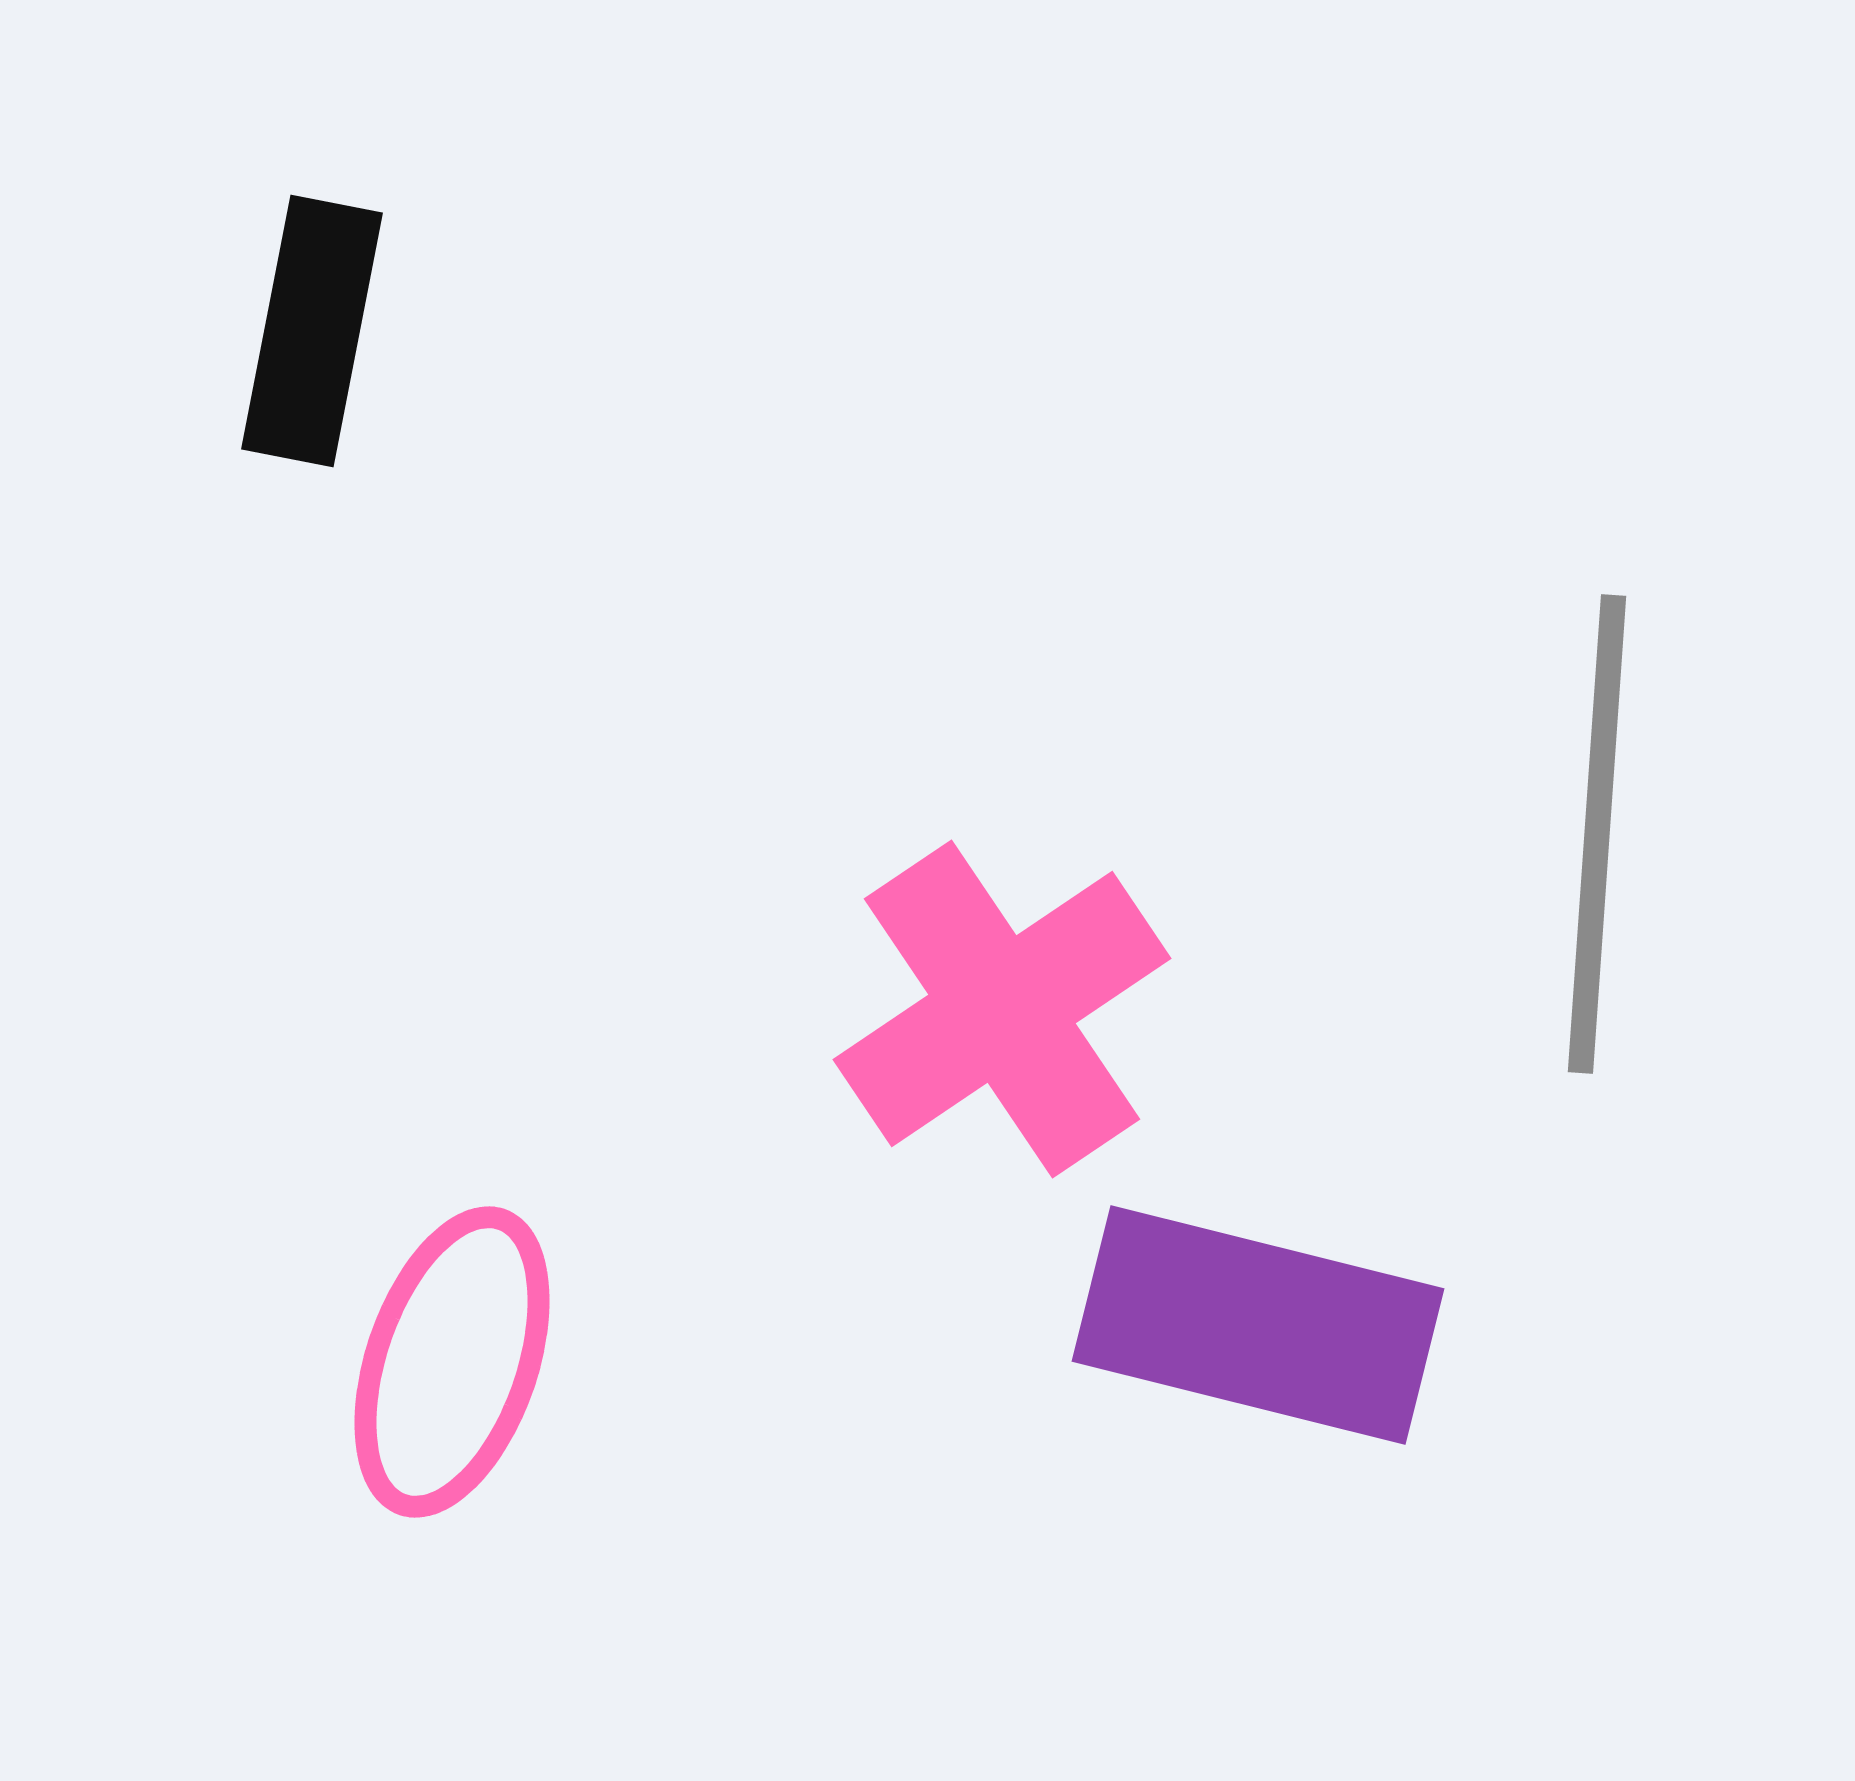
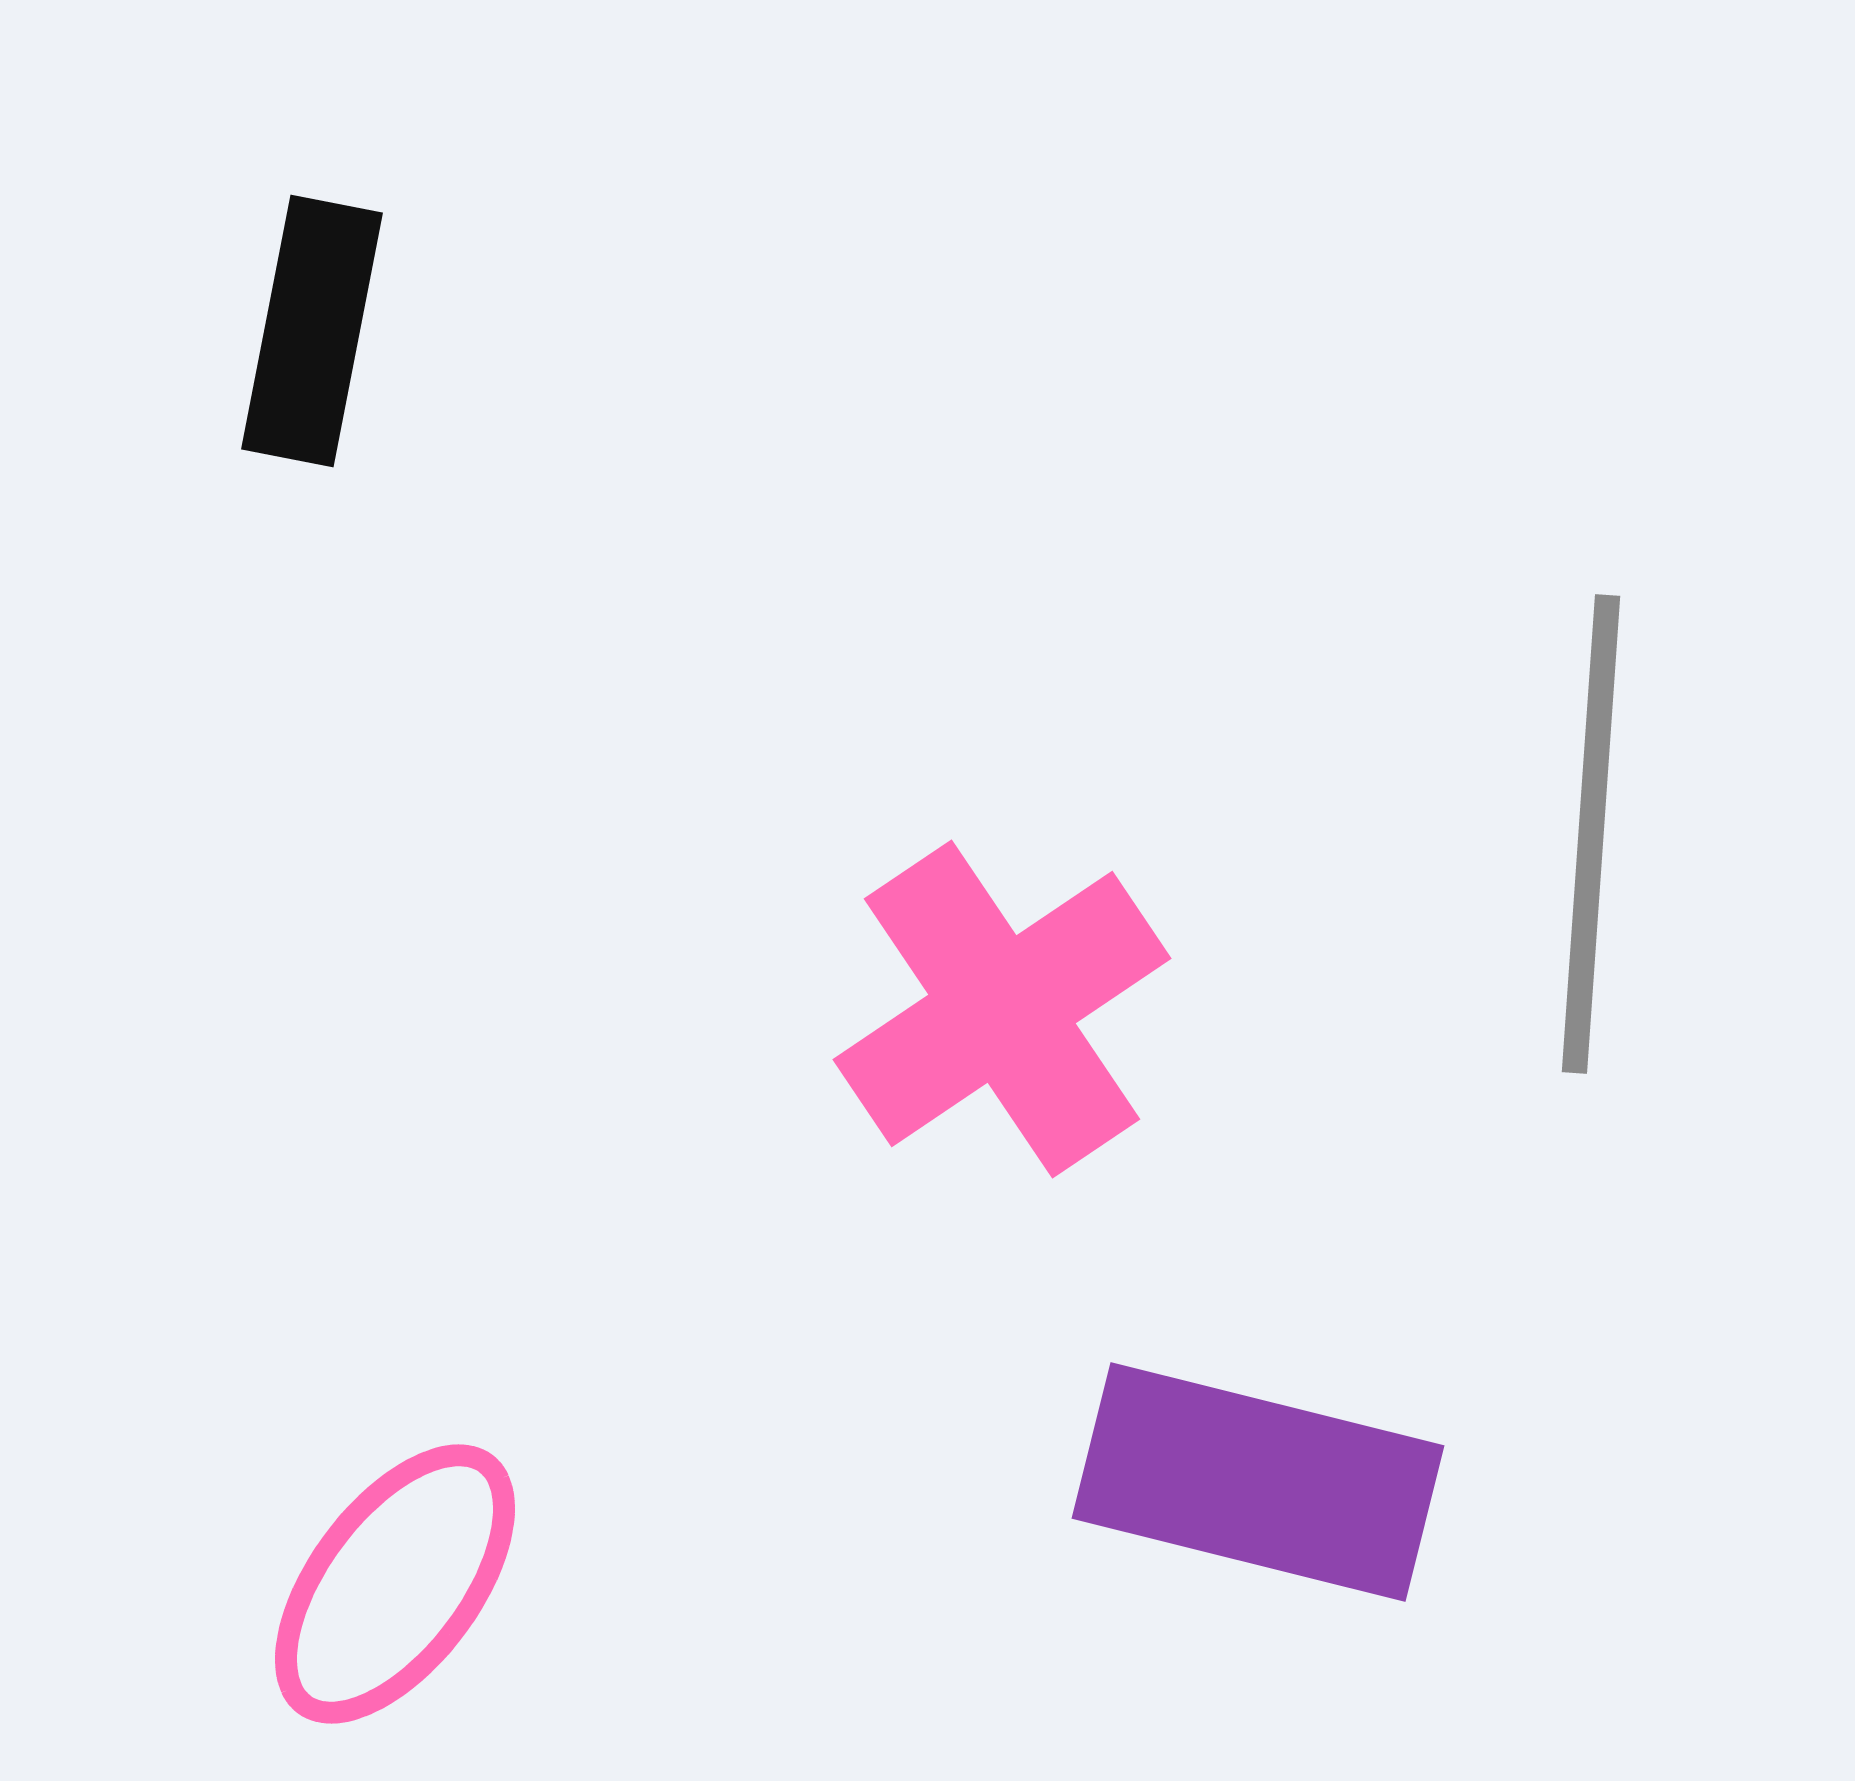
gray line: moved 6 px left
purple rectangle: moved 157 px down
pink ellipse: moved 57 px left, 222 px down; rotated 18 degrees clockwise
